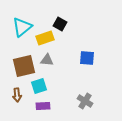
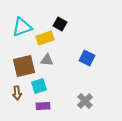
cyan triangle: rotated 20 degrees clockwise
blue square: rotated 21 degrees clockwise
brown arrow: moved 2 px up
gray cross: rotated 14 degrees clockwise
